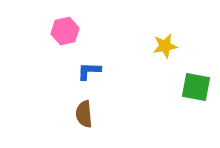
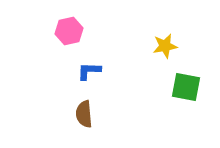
pink hexagon: moved 4 px right
green square: moved 10 px left
